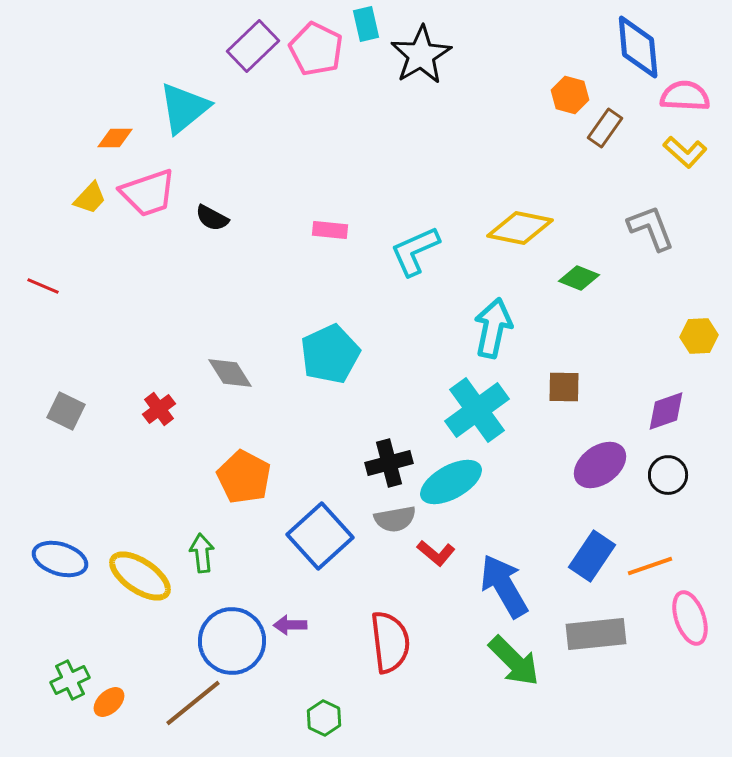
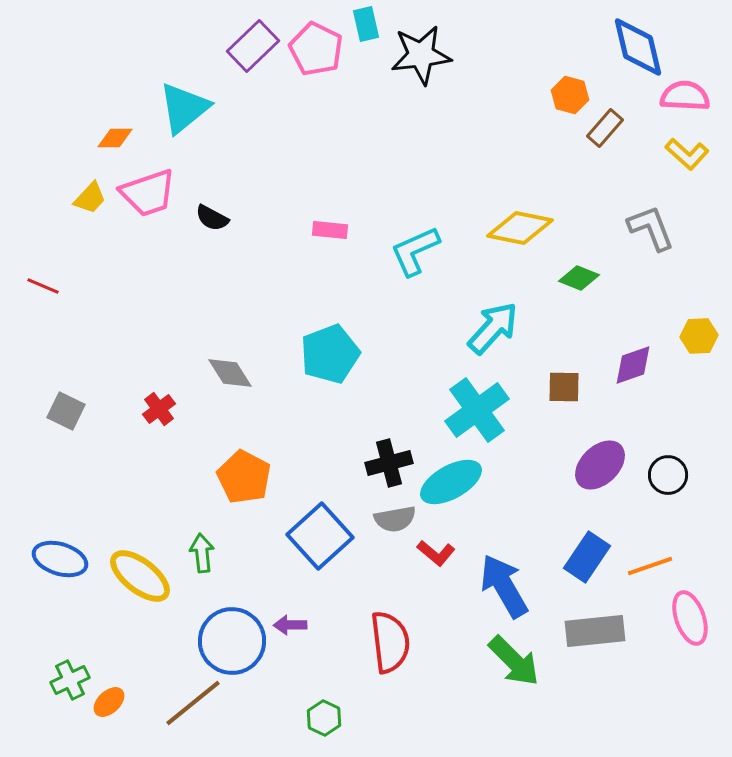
blue diamond at (638, 47): rotated 8 degrees counterclockwise
black star at (421, 55): rotated 24 degrees clockwise
brown rectangle at (605, 128): rotated 6 degrees clockwise
yellow L-shape at (685, 152): moved 2 px right, 2 px down
cyan arrow at (493, 328): rotated 30 degrees clockwise
cyan pentagon at (330, 354): rotated 4 degrees clockwise
purple diamond at (666, 411): moved 33 px left, 46 px up
purple ellipse at (600, 465): rotated 8 degrees counterclockwise
blue rectangle at (592, 556): moved 5 px left, 1 px down
yellow ellipse at (140, 576): rotated 4 degrees clockwise
gray rectangle at (596, 634): moved 1 px left, 3 px up
